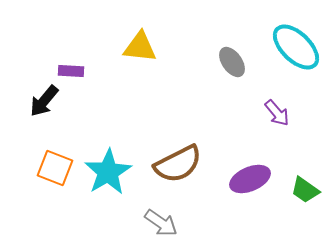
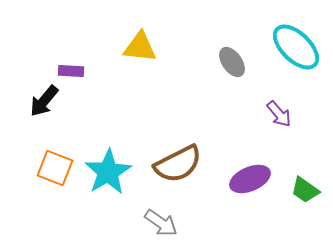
purple arrow: moved 2 px right, 1 px down
